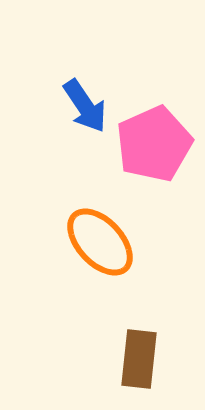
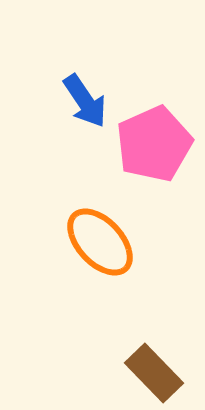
blue arrow: moved 5 px up
brown rectangle: moved 15 px right, 14 px down; rotated 50 degrees counterclockwise
